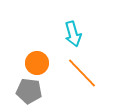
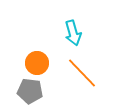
cyan arrow: moved 1 px up
gray pentagon: moved 1 px right
